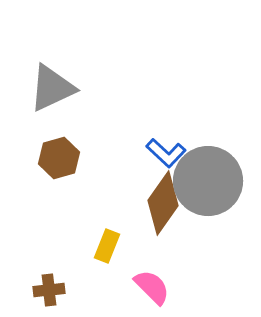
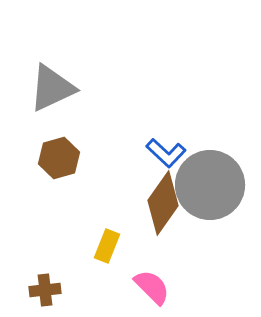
gray circle: moved 2 px right, 4 px down
brown cross: moved 4 px left
